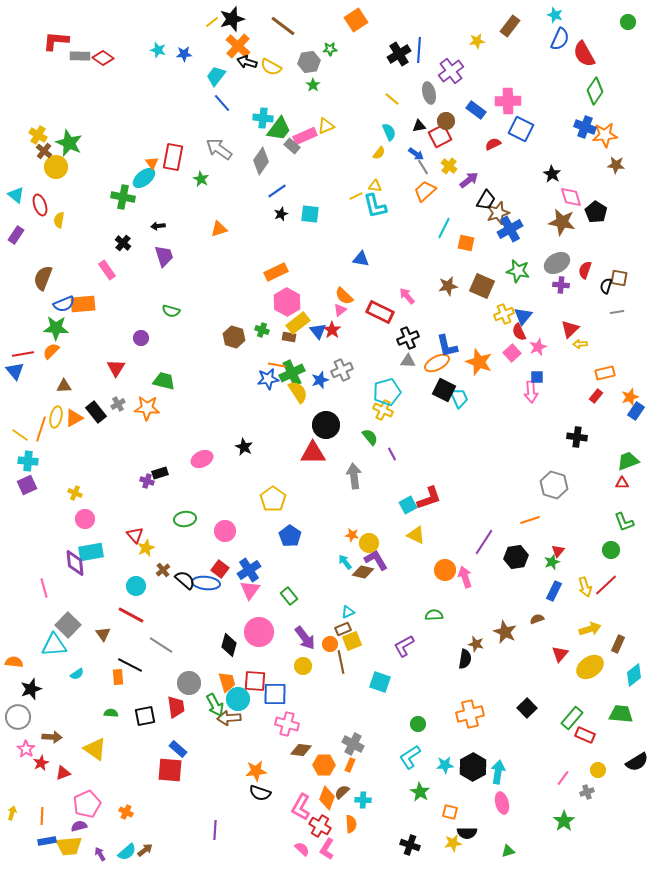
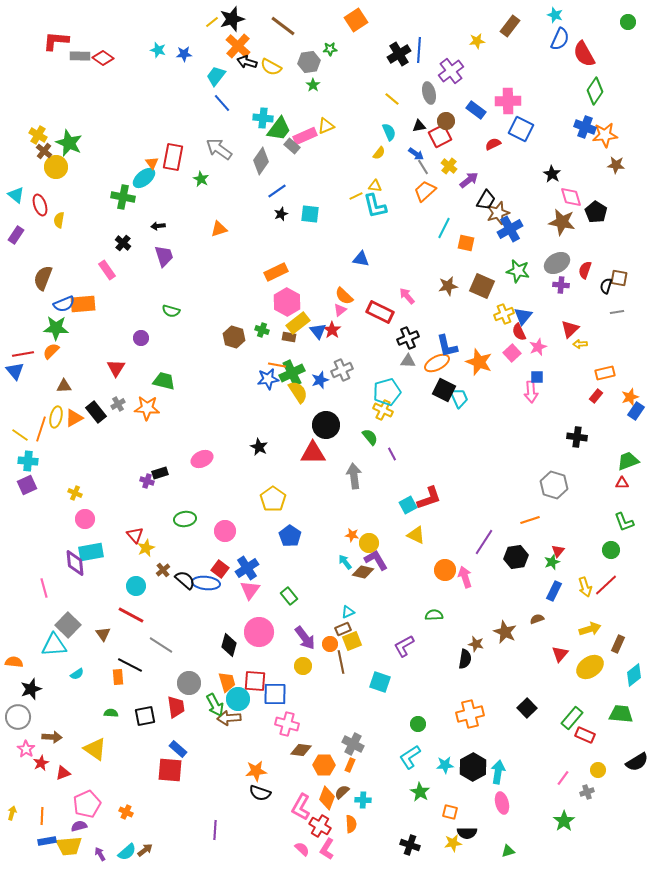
black star at (244, 447): moved 15 px right
blue cross at (249, 570): moved 2 px left, 2 px up
